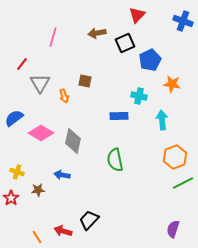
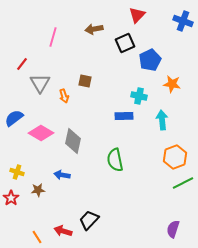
brown arrow: moved 3 px left, 4 px up
blue rectangle: moved 5 px right
